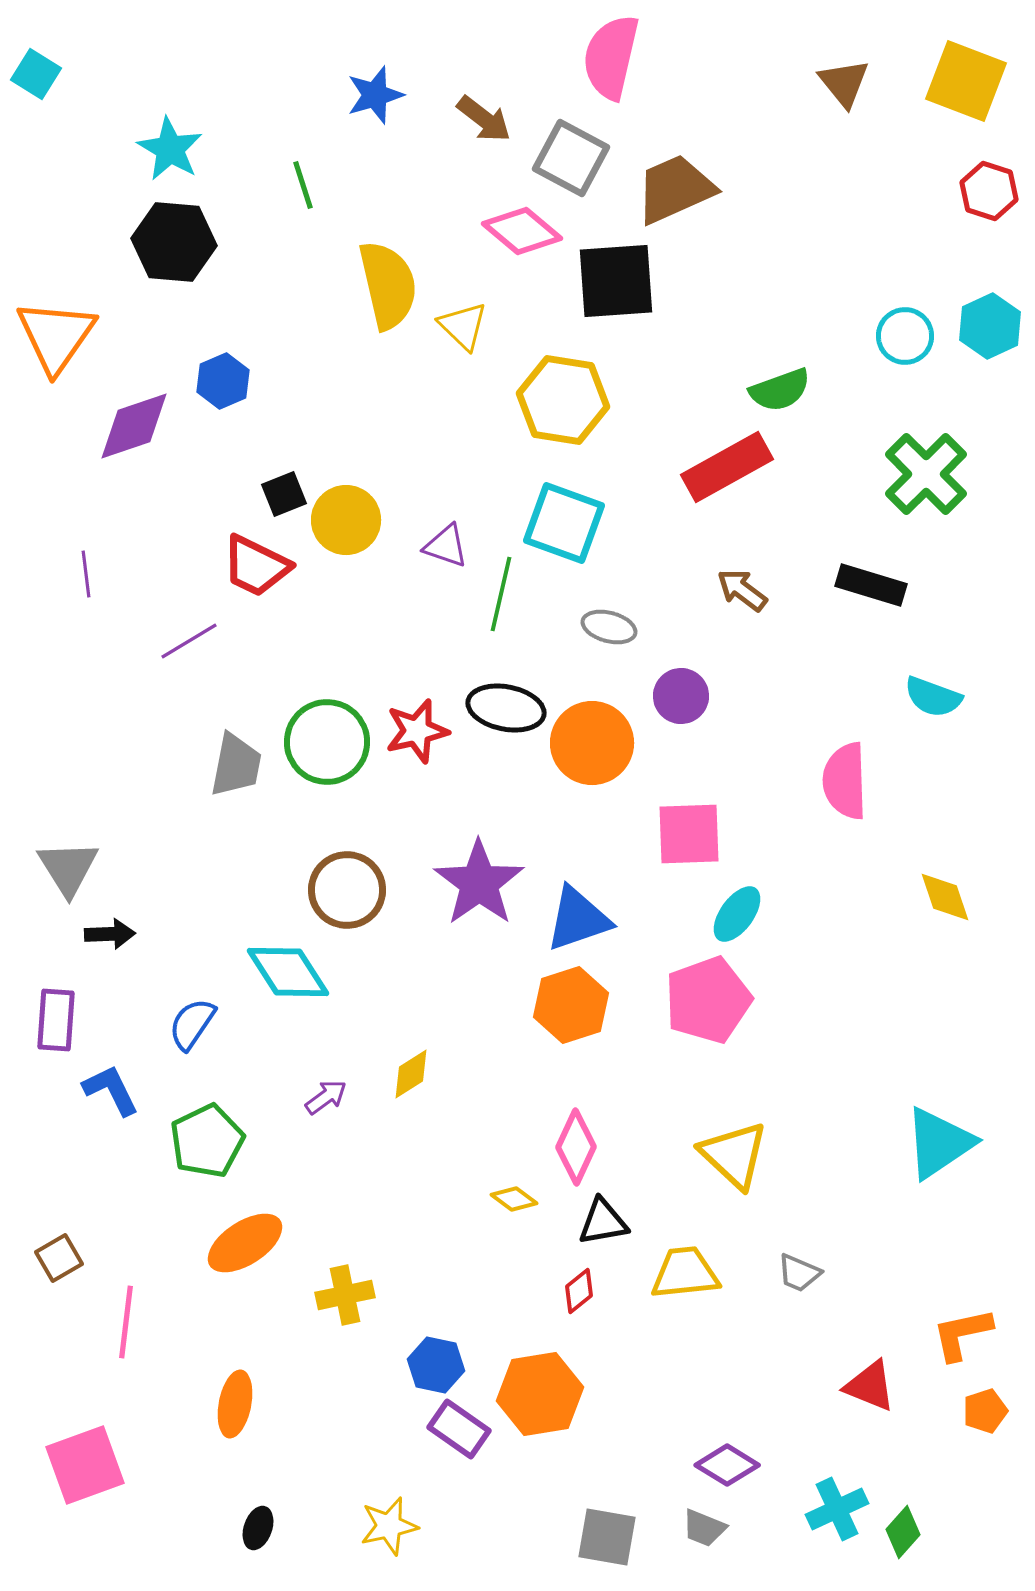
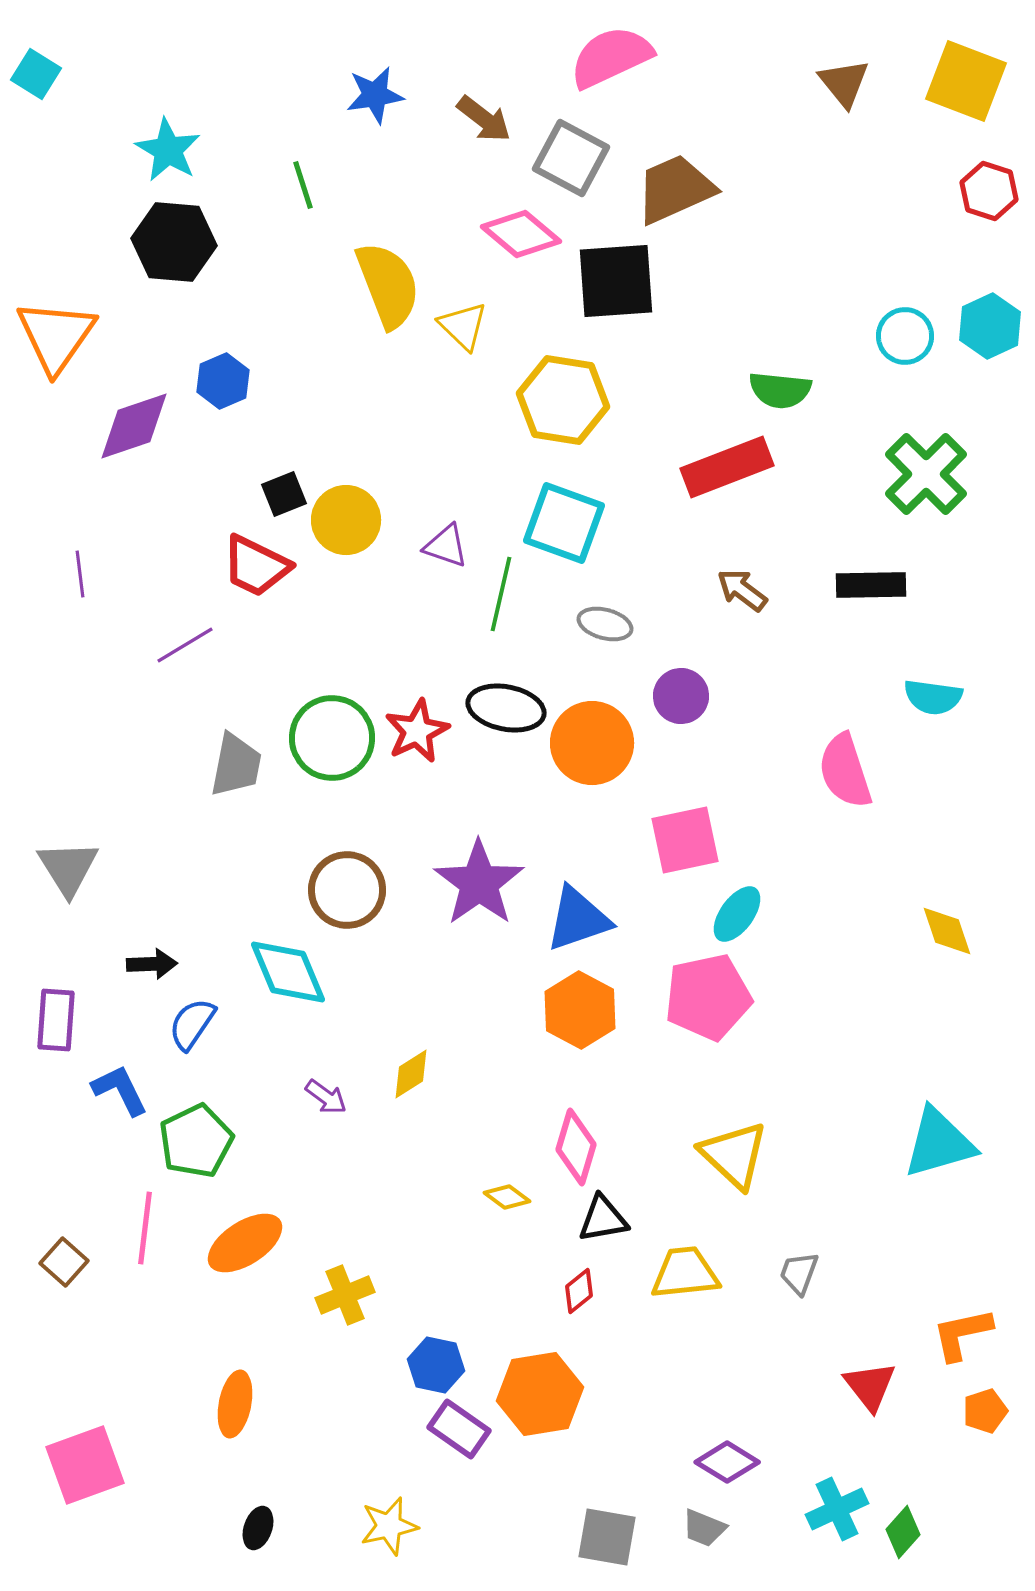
pink semicircle at (611, 57): rotated 52 degrees clockwise
blue star at (375, 95): rotated 8 degrees clockwise
cyan star at (170, 149): moved 2 px left, 1 px down
pink diamond at (522, 231): moved 1 px left, 3 px down
yellow semicircle at (388, 285): rotated 8 degrees counterclockwise
green semicircle at (780, 390): rotated 26 degrees clockwise
red rectangle at (727, 467): rotated 8 degrees clockwise
purple line at (86, 574): moved 6 px left
black rectangle at (871, 585): rotated 18 degrees counterclockwise
gray ellipse at (609, 627): moved 4 px left, 3 px up
purple line at (189, 641): moved 4 px left, 4 px down
cyan semicircle at (933, 697): rotated 12 degrees counterclockwise
red star at (417, 731): rotated 12 degrees counterclockwise
green circle at (327, 742): moved 5 px right, 4 px up
pink semicircle at (845, 781): moved 10 px up; rotated 16 degrees counterclockwise
pink square at (689, 834): moved 4 px left, 6 px down; rotated 10 degrees counterclockwise
yellow diamond at (945, 897): moved 2 px right, 34 px down
black arrow at (110, 934): moved 42 px right, 30 px down
cyan diamond at (288, 972): rotated 10 degrees clockwise
pink pentagon at (708, 1000): moved 3 px up; rotated 8 degrees clockwise
orange hexagon at (571, 1005): moved 9 px right, 5 px down; rotated 14 degrees counterclockwise
blue L-shape at (111, 1090): moved 9 px right
purple arrow at (326, 1097): rotated 72 degrees clockwise
green pentagon at (207, 1141): moved 11 px left
cyan triangle at (939, 1143): rotated 18 degrees clockwise
pink diamond at (576, 1147): rotated 8 degrees counterclockwise
yellow diamond at (514, 1199): moved 7 px left, 2 px up
black triangle at (603, 1222): moved 3 px up
brown square at (59, 1258): moved 5 px right, 4 px down; rotated 18 degrees counterclockwise
gray trapezoid at (799, 1273): rotated 87 degrees clockwise
yellow cross at (345, 1295): rotated 10 degrees counterclockwise
pink line at (126, 1322): moved 19 px right, 94 px up
red triangle at (870, 1386): rotated 30 degrees clockwise
purple diamond at (727, 1465): moved 3 px up
